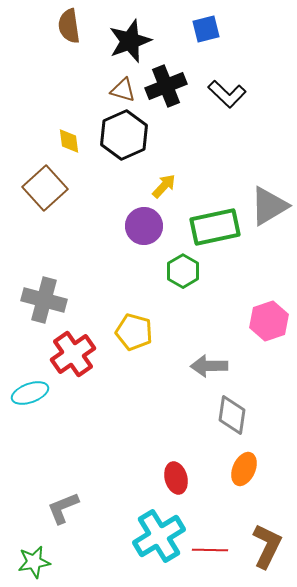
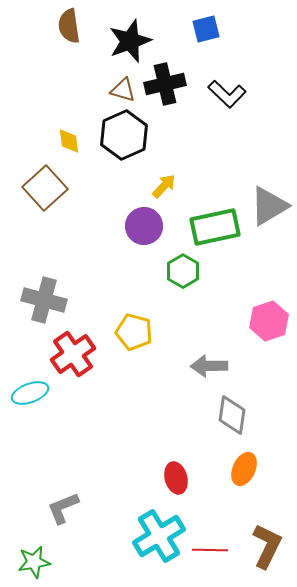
black cross: moved 1 px left, 2 px up; rotated 9 degrees clockwise
